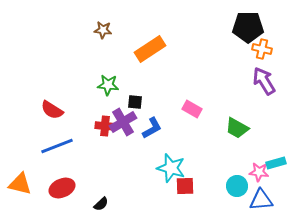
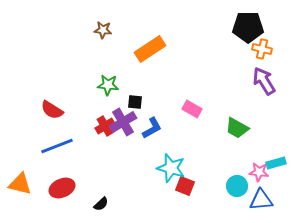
red cross: rotated 36 degrees counterclockwise
red square: rotated 24 degrees clockwise
